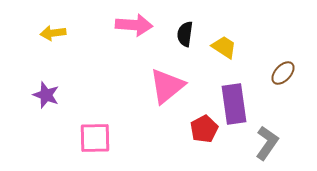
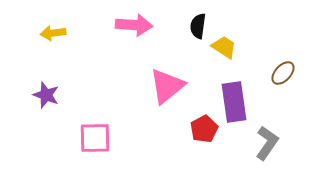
black semicircle: moved 13 px right, 8 px up
purple rectangle: moved 2 px up
